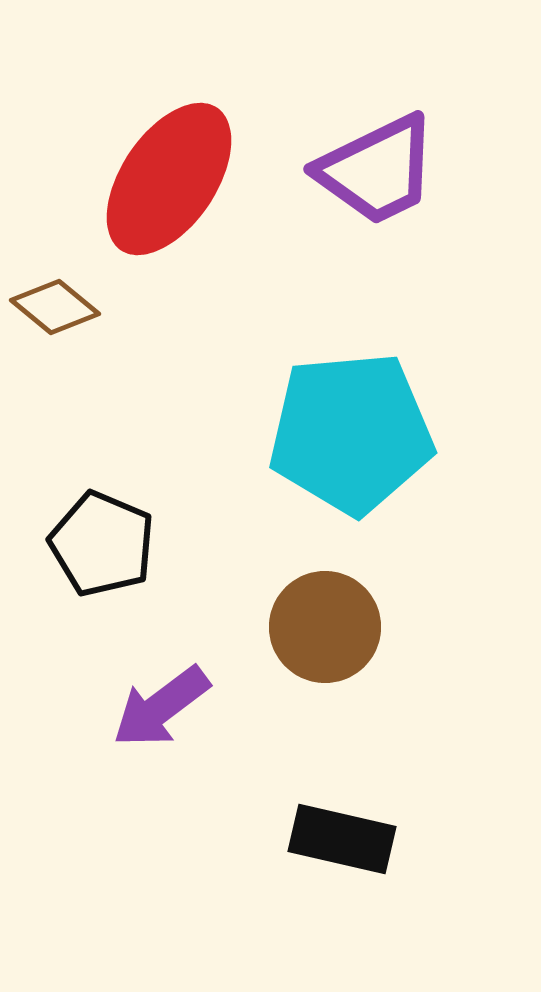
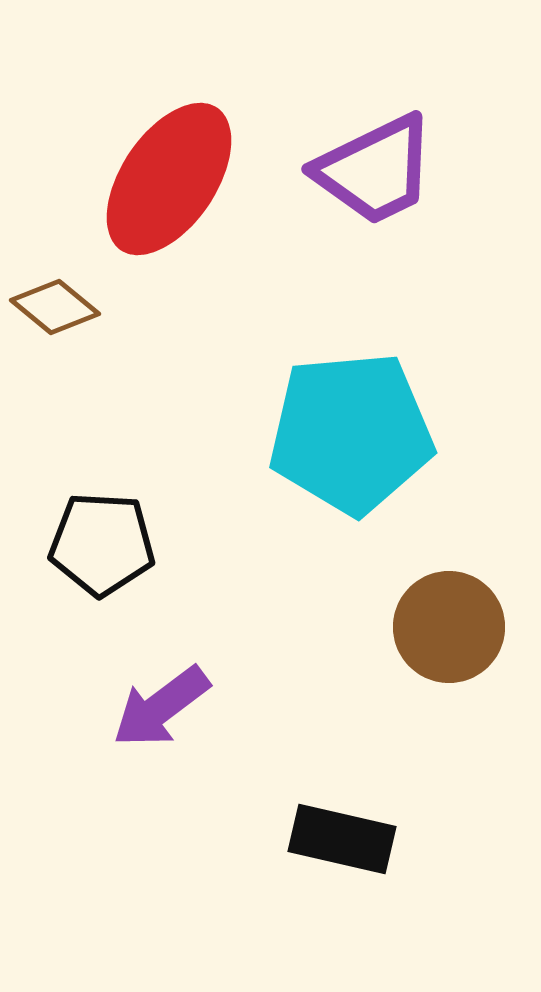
purple trapezoid: moved 2 px left
black pentagon: rotated 20 degrees counterclockwise
brown circle: moved 124 px right
